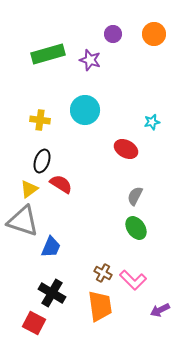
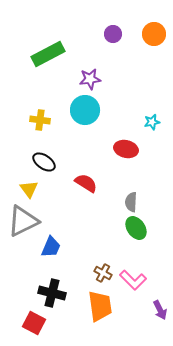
green rectangle: rotated 12 degrees counterclockwise
purple star: moved 19 px down; rotated 25 degrees counterclockwise
red ellipse: rotated 15 degrees counterclockwise
black ellipse: moved 2 px right, 1 px down; rotated 75 degrees counterclockwise
red semicircle: moved 25 px right, 1 px up
yellow triangle: rotated 30 degrees counterclockwise
gray semicircle: moved 4 px left, 6 px down; rotated 24 degrees counterclockwise
gray triangle: rotated 44 degrees counterclockwise
black cross: rotated 16 degrees counterclockwise
purple arrow: rotated 90 degrees counterclockwise
